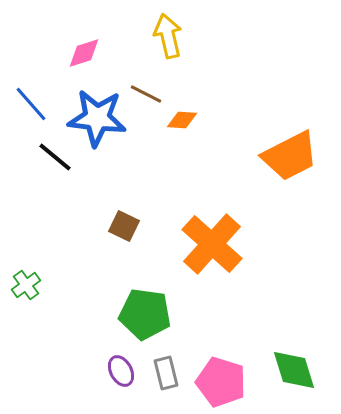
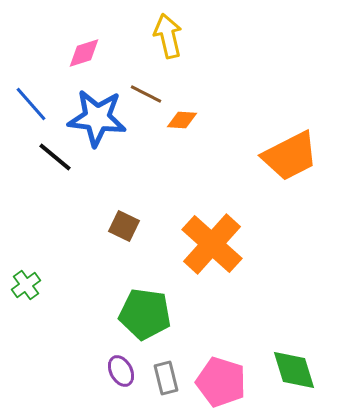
gray rectangle: moved 5 px down
